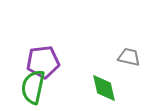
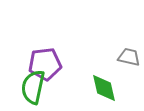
purple pentagon: moved 2 px right, 2 px down
